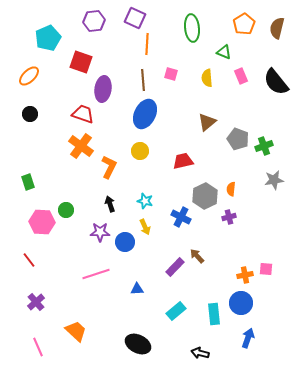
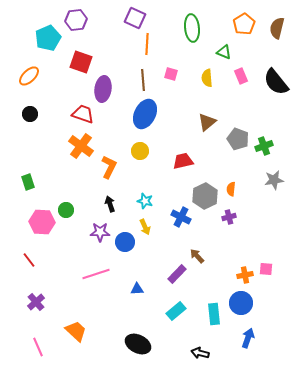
purple hexagon at (94, 21): moved 18 px left, 1 px up
purple rectangle at (175, 267): moved 2 px right, 7 px down
